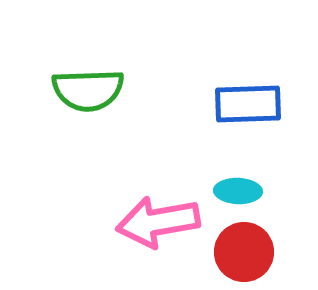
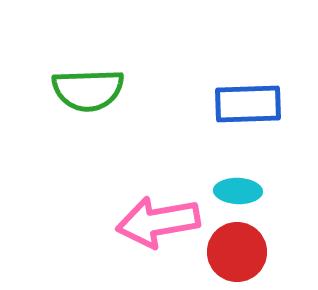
red circle: moved 7 px left
